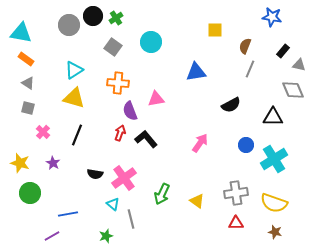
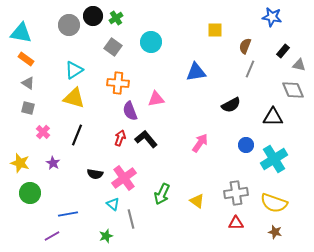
red arrow at (120, 133): moved 5 px down
